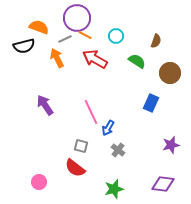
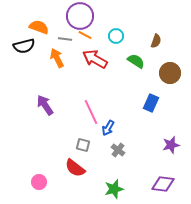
purple circle: moved 3 px right, 2 px up
gray line: rotated 32 degrees clockwise
green semicircle: moved 1 px left
gray square: moved 2 px right, 1 px up
